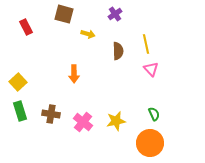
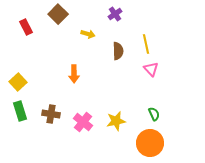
brown square: moved 6 px left; rotated 30 degrees clockwise
